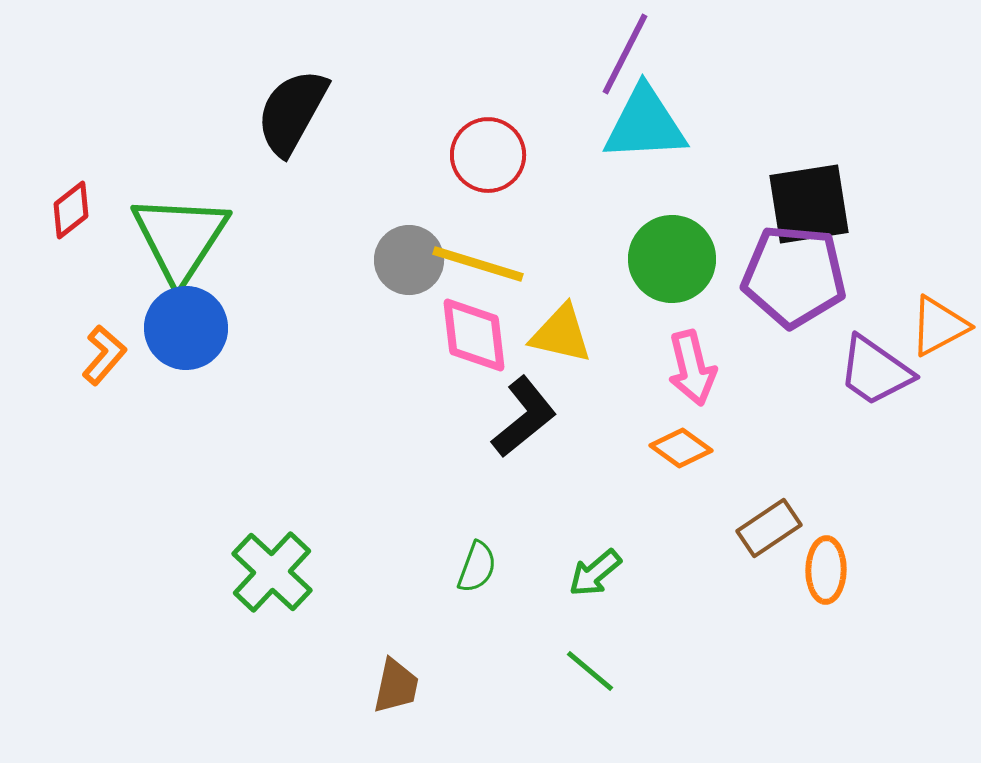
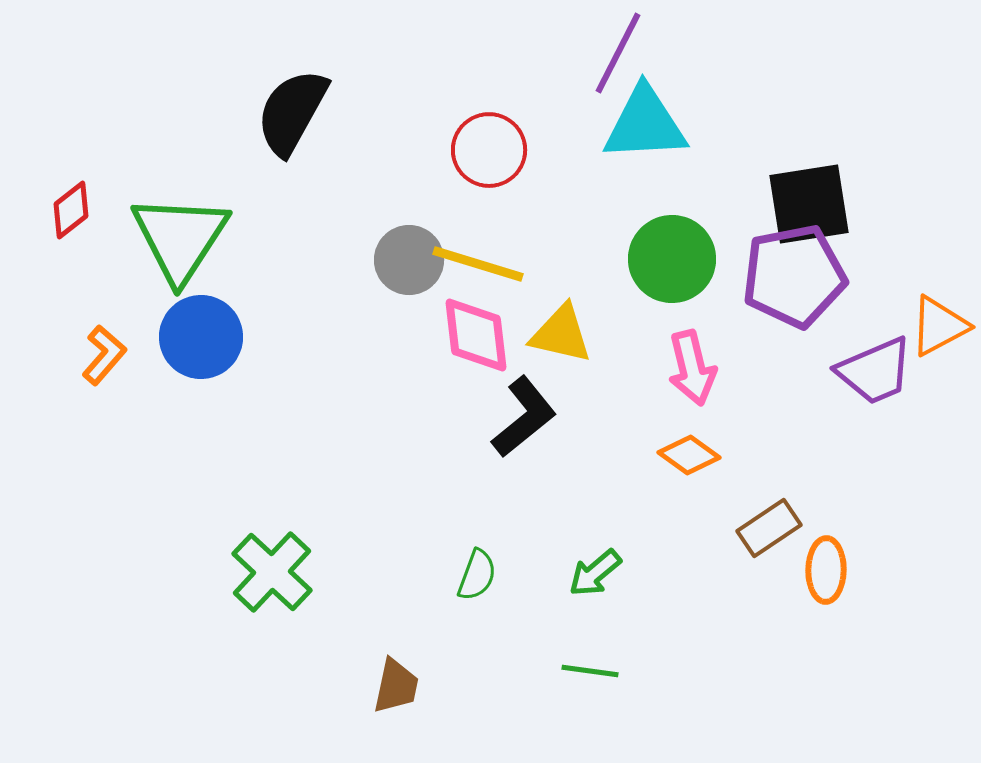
purple line: moved 7 px left, 1 px up
red circle: moved 1 px right, 5 px up
purple pentagon: rotated 16 degrees counterclockwise
blue circle: moved 15 px right, 9 px down
pink diamond: moved 2 px right
purple trapezoid: rotated 58 degrees counterclockwise
orange diamond: moved 8 px right, 7 px down
green semicircle: moved 8 px down
green line: rotated 32 degrees counterclockwise
